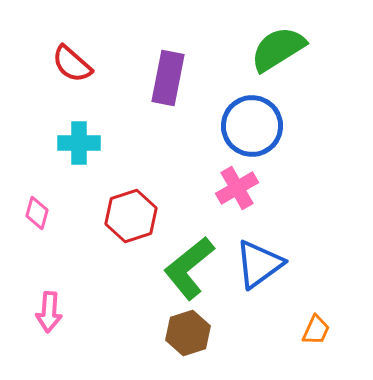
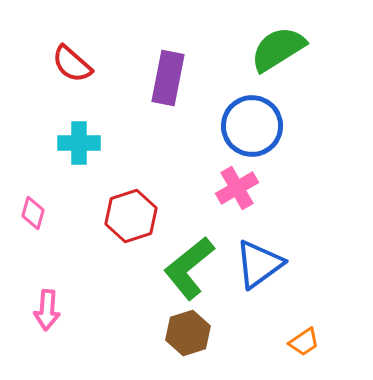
pink diamond: moved 4 px left
pink arrow: moved 2 px left, 2 px up
orange trapezoid: moved 12 px left, 12 px down; rotated 32 degrees clockwise
